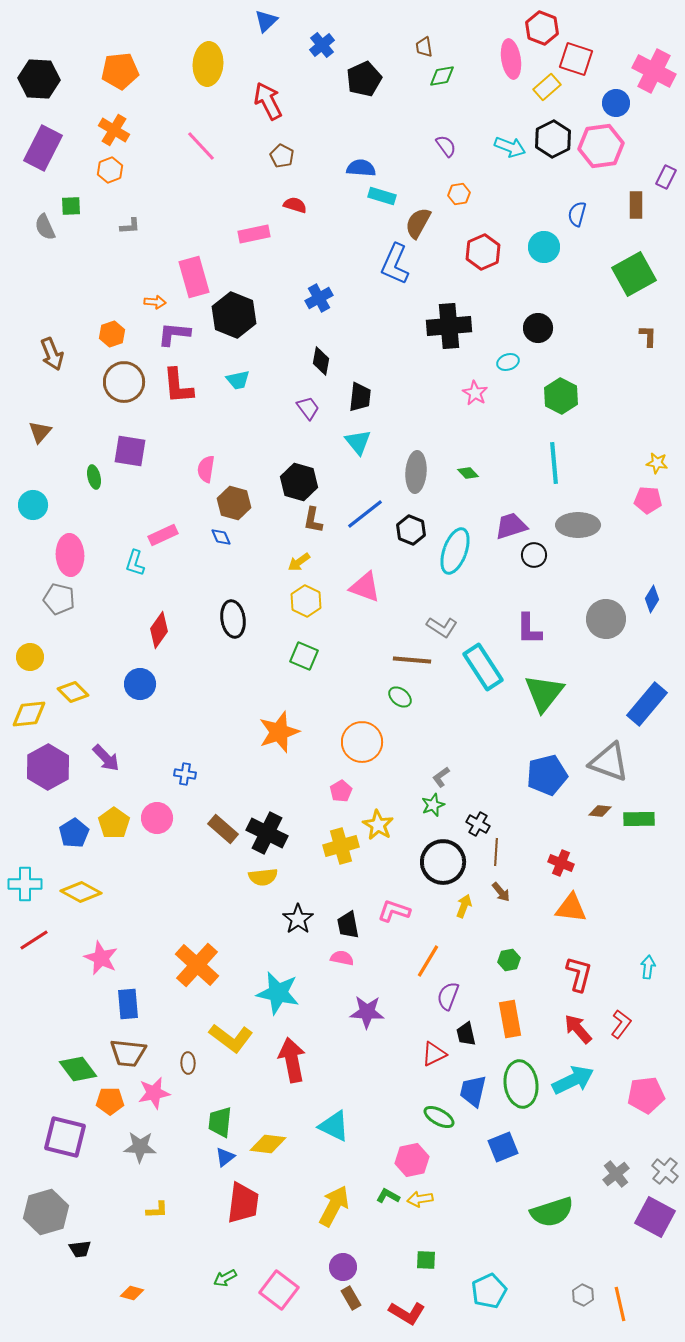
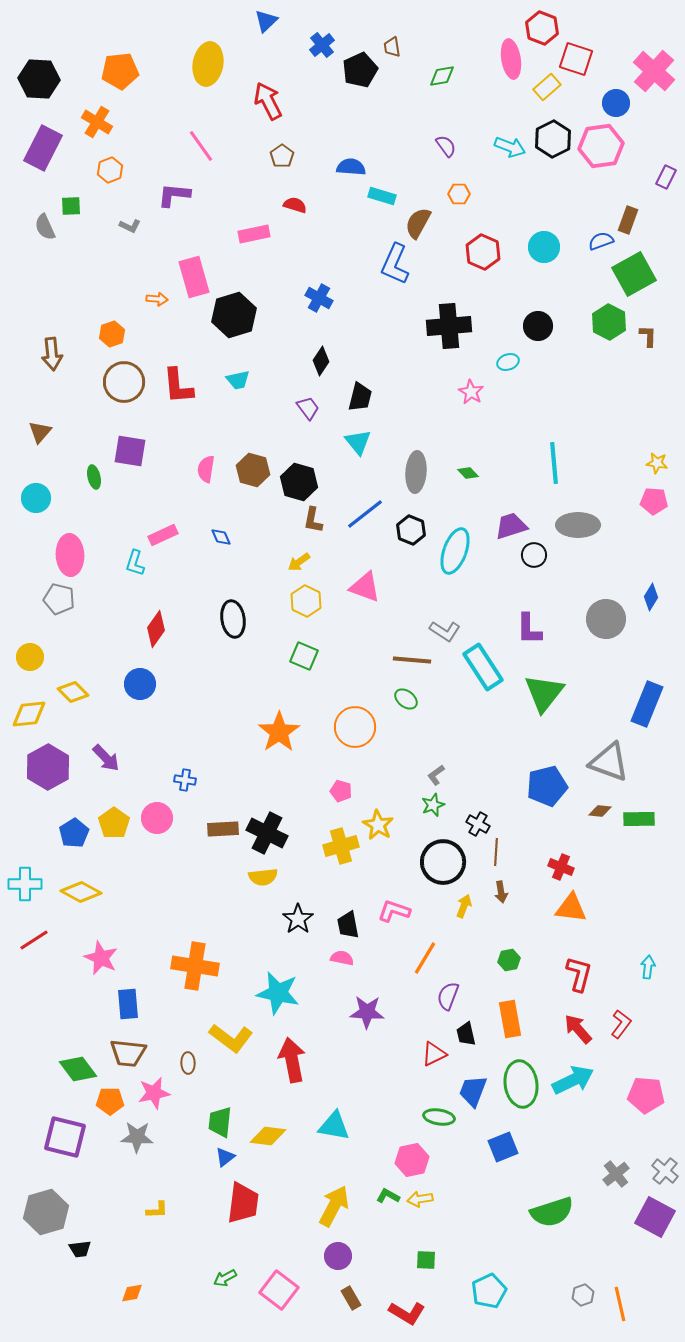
brown trapezoid at (424, 47): moved 32 px left
yellow ellipse at (208, 64): rotated 6 degrees clockwise
pink cross at (654, 71): rotated 15 degrees clockwise
black pentagon at (364, 79): moved 4 px left, 9 px up
orange cross at (114, 130): moved 17 px left, 8 px up
pink line at (201, 146): rotated 8 degrees clockwise
brown pentagon at (282, 156): rotated 10 degrees clockwise
blue semicircle at (361, 168): moved 10 px left, 1 px up
orange hexagon at (459, 194): rotated 10 degrees clockwise
brown rectangle at (636, 205): moved 8 px left, 15 px down; rotated 20 degrees clockwise
blue semicircle at (577, 214): moved 24 px right, 27 px down; rotated 55 degrees clockwise
gray L-shape at (130, 226): rotated 30 degrees clockwise
red hexagon at (483, 252): rotated 12 degrees counterclockwise
blue cross at (319, 298): rotated 32 degrees counterclockwise
orange arrow at (155, 302): moved 2 px right, 3 px up
black hexagon at (234, 315): rotated 21 degrees clockwise
black circle at (538, 328): moved 2 px up
purple L-shape at (174, 334): moved 139 px up
brown arrow at (52, 354): rotated 16 degrees clockwise
black diamond at (321, 361): rotated 24 degrees clockwise
pink star at (475, 393): moved 4 px left, 1 px up
green hexagon at (561, 396): moved 48 px right, 74 px up
black trapezoid at (360, 397): rotated 8 degrees clockwise
pink pentagon at (648, 500): moved 6 px right, 1 px down
brown hexagon at (234, 503): moved 19 px right, 33 px up
cyan circle at (33, 505): moved 3 px right, 7 px up
blue diamond at (652, 599): moved 1 px left, 2 px up
gray L-shape at (442, 627): moved 3 px right, 4 px down
red diamond at (159, 630): moved 3 px left, 1 px up
green ellipse at (400, 697): moved 6 px right, 2 px down
blue rectangle at (647, 704): rotated 18 degrees counterclockwise
orange star at (279, 732): rotated 15 degrees counterclockwise
orange circle at (362, 742): moved 7 px left, 15 px up
blue cross at (185, 774): moved 6 px down
blue pentagon at (547, 775): moved 11 px down
gray L-shape at (441, 777): moved 5 px left, 2 px up
pink pentagon at (341, 791): rotated 25 degrees counterclockwise
brown rectangle at (223, 829): rotated 44 degrees counterclockwise
red cross at (561, 863): moved 4 px down
brown arrow at (501, 892): rotated 30 degrees clockwise
orange line at (428, 961): moved 3 px left, 3 px up
orange cross at (197, 965): moved 2 px left, 1 px down; rotated 33 degrees counterclockwise
blue trapezoid at (473, 1091): rotated 8 degrees clockwise
pink pentagon at (646, 1095): rotated 12 degrees clockwise
green ellipse at (439, 1117): rotated 20 degrees counterclockwise
cyan triangle at (334, 1126): rotated 16 degrees counterclockwise
yellow diamond at (268, 1144): moved 8 px up
gray star at (140, 1147): moved 3 px left, 10 px up
purple circle at (343, 1267): moved 5 px left, 11 px up
orange diamond at (132, 1293): rotated 25 degrees counterclockwise
gray hexagon at (583, 1295): rotated 15 degrees clockwise
